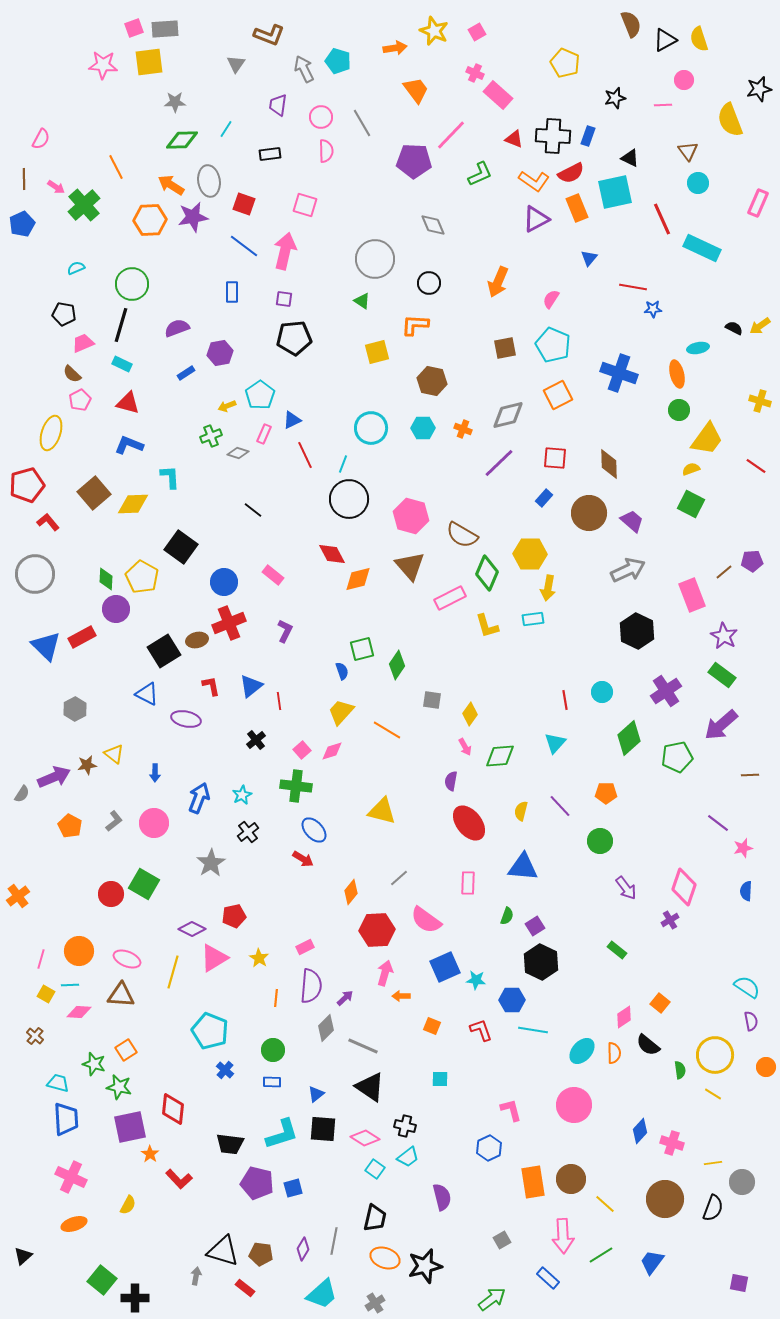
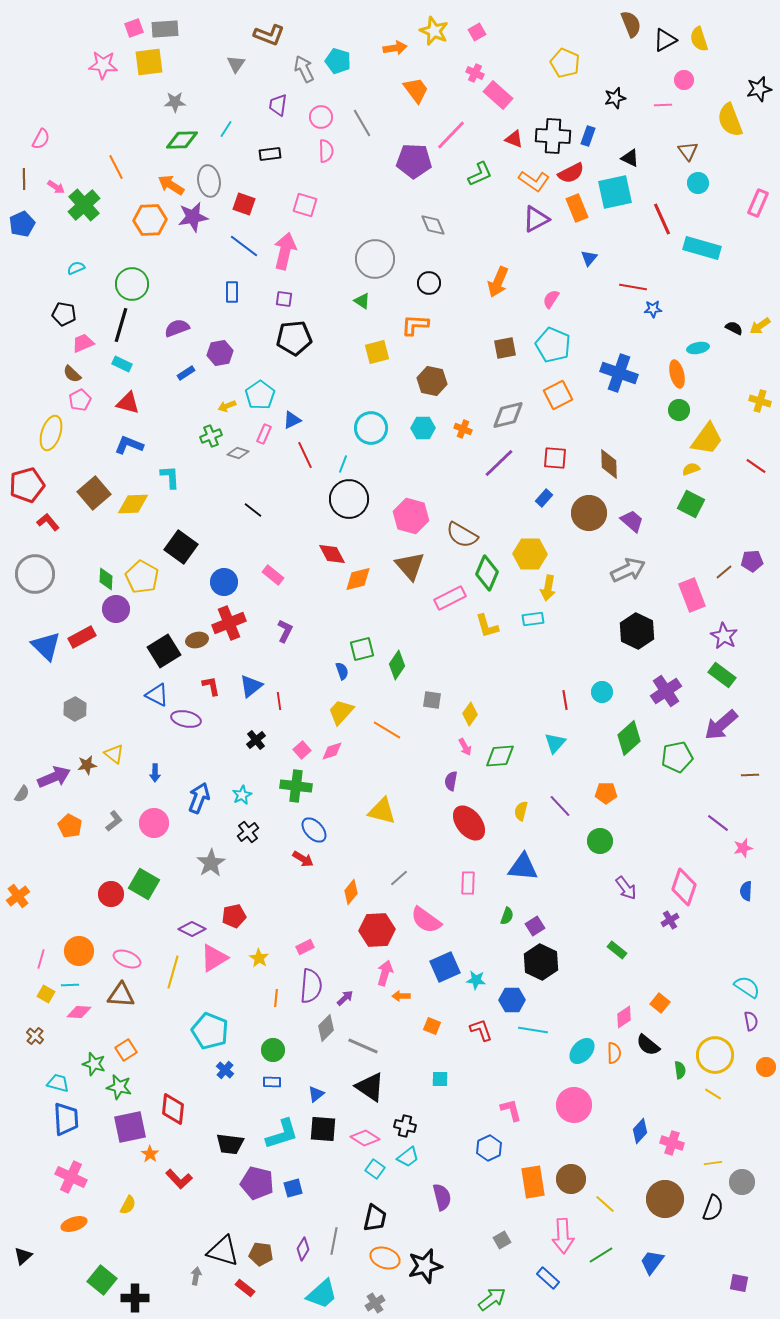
cyan rectangle at (702, 248): rotated 9 degrees counterclockwise
blue triangle at (147, 694): moved 10 px right, 1 px down
